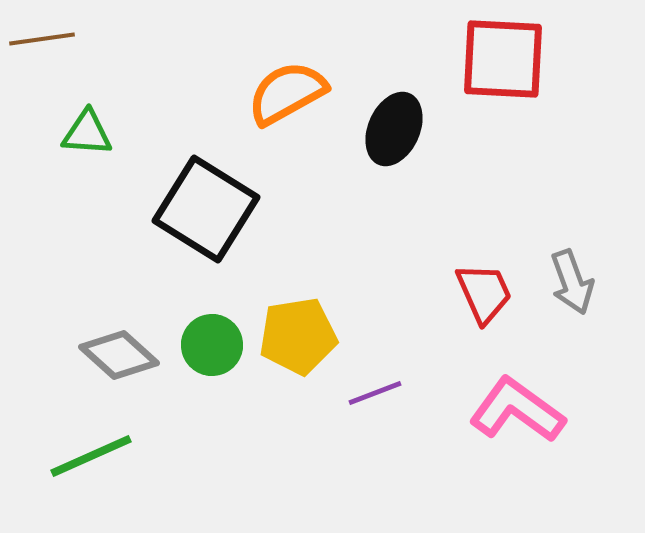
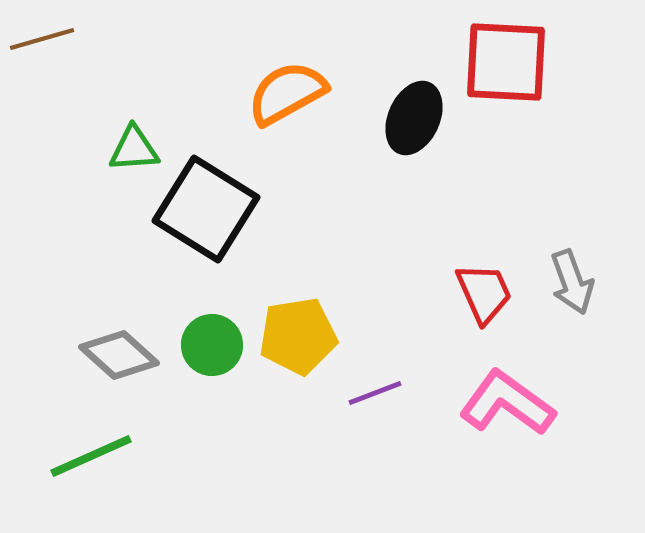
brown line: rotated 8 degrees counterclockwise
red square: moved 3 px right, 3 px down
black ellipse: moved 20 px right, 11 px up
green triangle: moved 47 px right, 16 px down; rotated 8 degrees counterclockwise
pink L-shape: moved 10 px left, 7 px up
